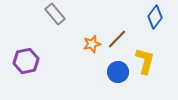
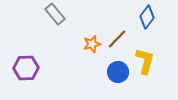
blue diamond: moved 8 px left
purple hexagon: moved 7 px down; rotated 10 degrees clockwise
